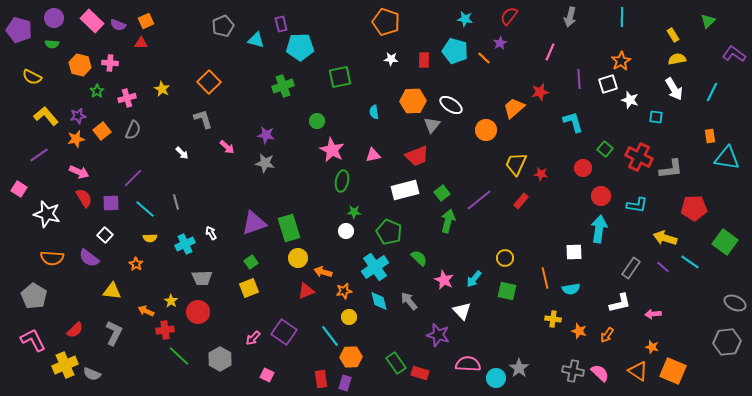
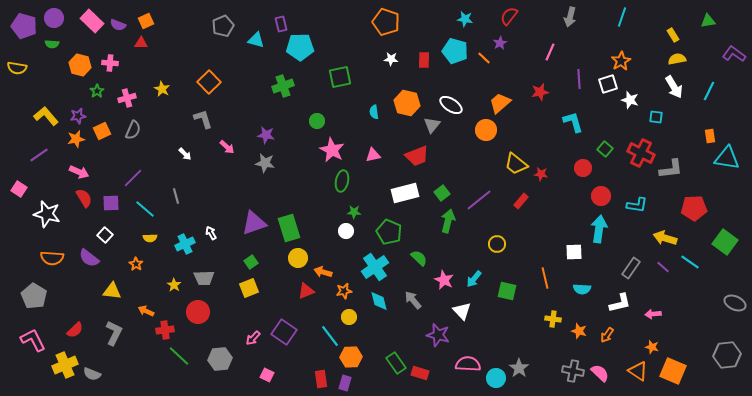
cyan line at (622, 17): rotated 18 degrees clockwise
green triangle at (708, 21): rotated 35 degrees clockwise
purple pentagon at (19, 30): moved 5 px right, 4 px up
yellow semicircle at (32, 77): moved 15 px left, 9 px up; rotated 18 degrees counterclockwise
white arrow at (674, 89): moved 2 px up
cyan line at (712, 92): moved 3 px left, 1 px up
orange hexagon at (413, 101): moved 6 px left, 2 px down; rotated 15 degrees clockwise
orange trapezoid at (514, 108): moved 14 px left, 5 px up
orange square at (102, 131): rotated 12 degrees clockwise
white arrow at (182, 153): moved 3 px right, 1 px down
red cross at (639, 157): moved 2 px right, 4 px up
yellow trapezoid at (516, 164): rotated 75 degrees counterclockwise
white rectangle at (405, 190): moved 3 px down
gray line at (176, 202): moved 6 px up
yellow circle at (505, 258): moved 8 px left, 14 px up
gray trapezoid at (202, 278): moved 2 px right
cyan semicircle at (571, 289): moved 11 px right; rotated 12 degrees clockwise
yellow star at (171, 301): moved 3 px right, 16 px up
gray arrow at (409, 301): moved 4 px right, 1 px up
gray hexagon at (727, 342): moved 13 px down
gray hexagon at (220, 359): rotated 25 degrees clockwise
